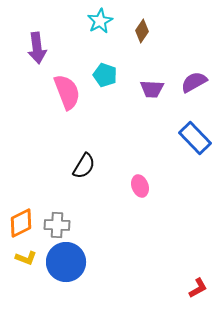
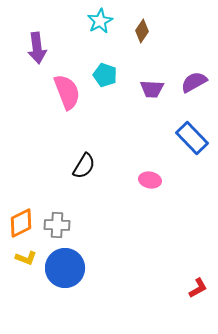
blue rectangle: moved 3 px left
pink ellipse: moved 10 px right, 6 px up; rotated 60 degrees counterclockwise
blue circle: moved 1 px left, 6 px down
